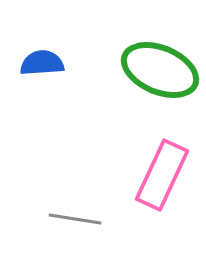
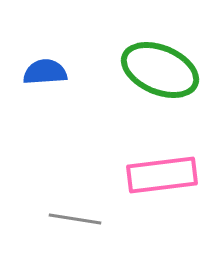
blue semicircle: moved 3 px right, 9 px down
pink rectangle: rotated 58 degrees clockwise
